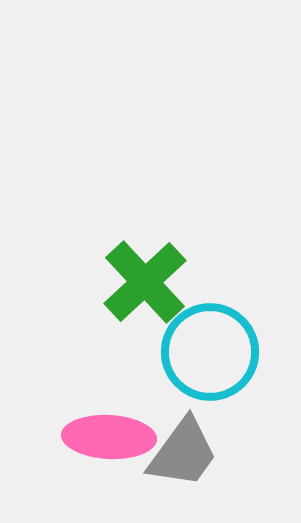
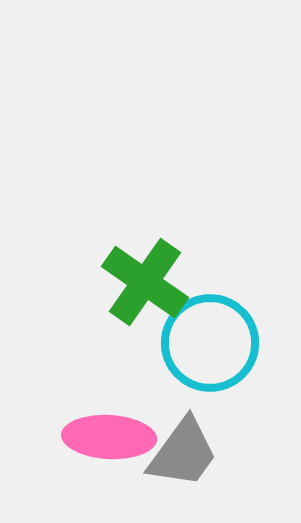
green cross: rotated 12 degrees counterclockwise
cyan circle: moved 9 px up
